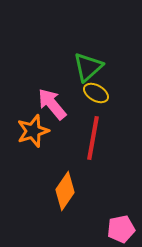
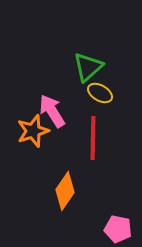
yellow ellipse: moved 4 px right
pink arrow: moved 7 px down; rotated 8 degrees clockwise
red line: rotated 9 degrees counterclockwise
pink pentagon: moved 3 px left; rotated 24 degrees clockwise
